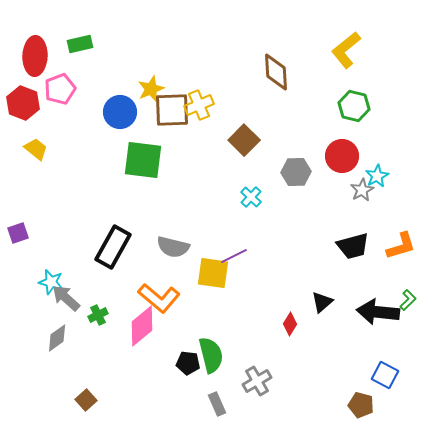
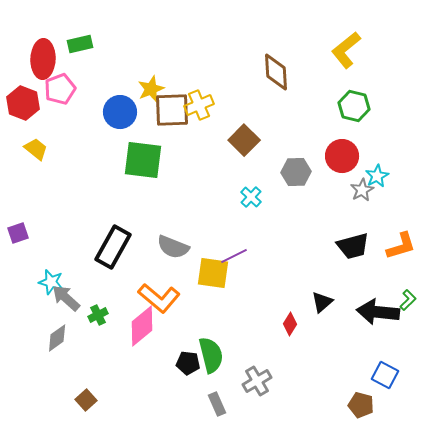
red ellipse at (35, 56): moved 8 px right, 3 px down
gray semicircle at (173, 247): rotated 8 degrees clockwise
